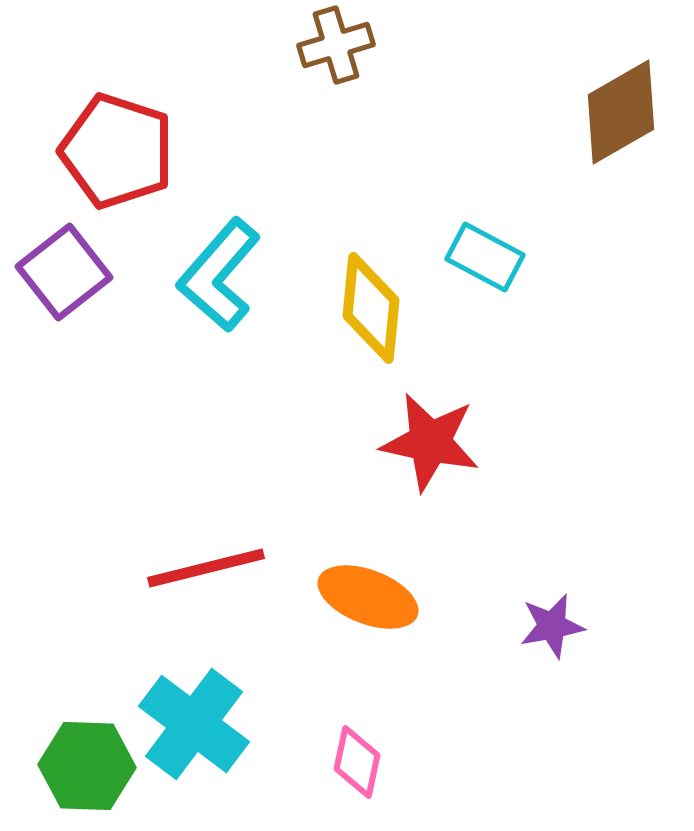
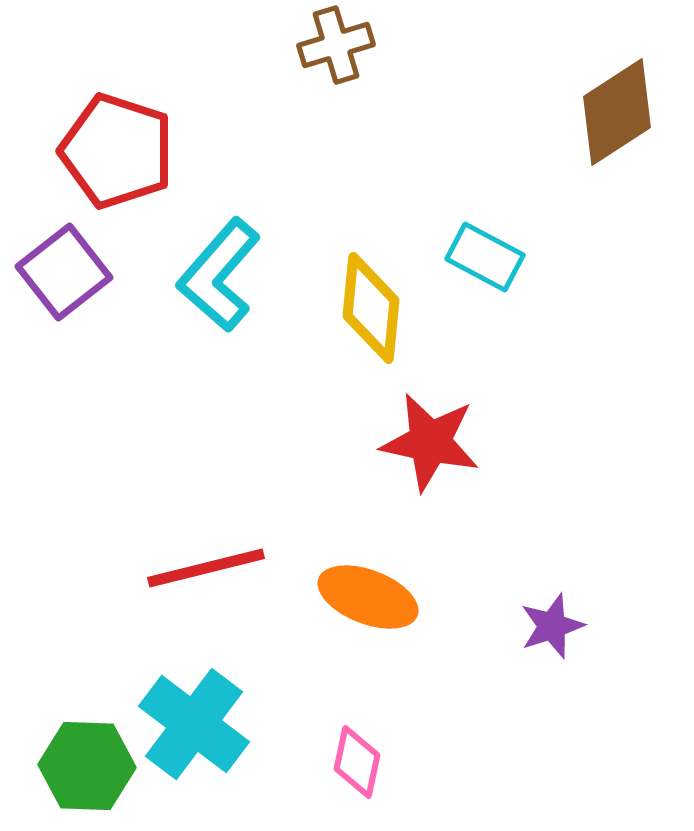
brown diamond: moved 4 px left; rotated 3 degrees counterclockwise
purple star: rotated 8 degrees counterclockwise
